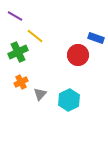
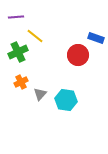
purple line: moved 1 px right, 1 px down; rotated 35 degrees counterclockwise
cyan hexagon: moved 3 px left; rotated 25 degrees counterclockwise
